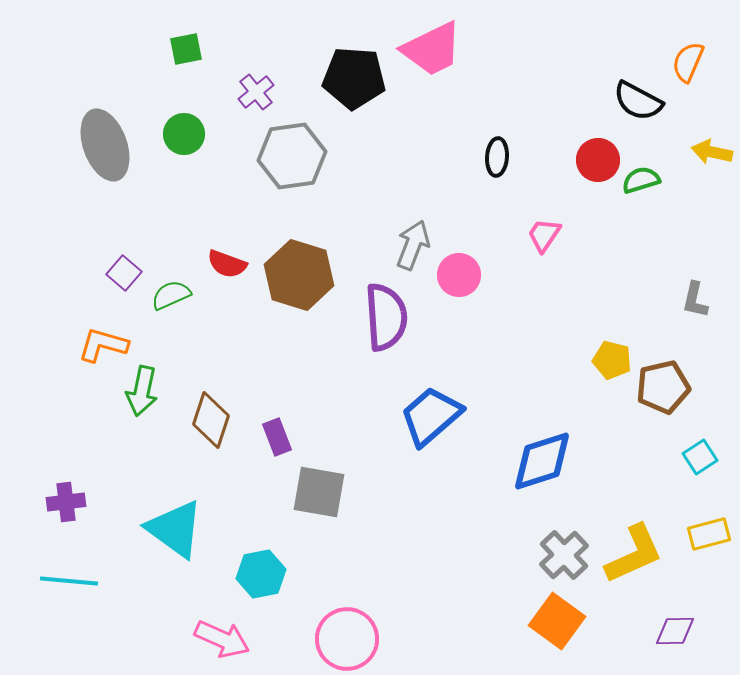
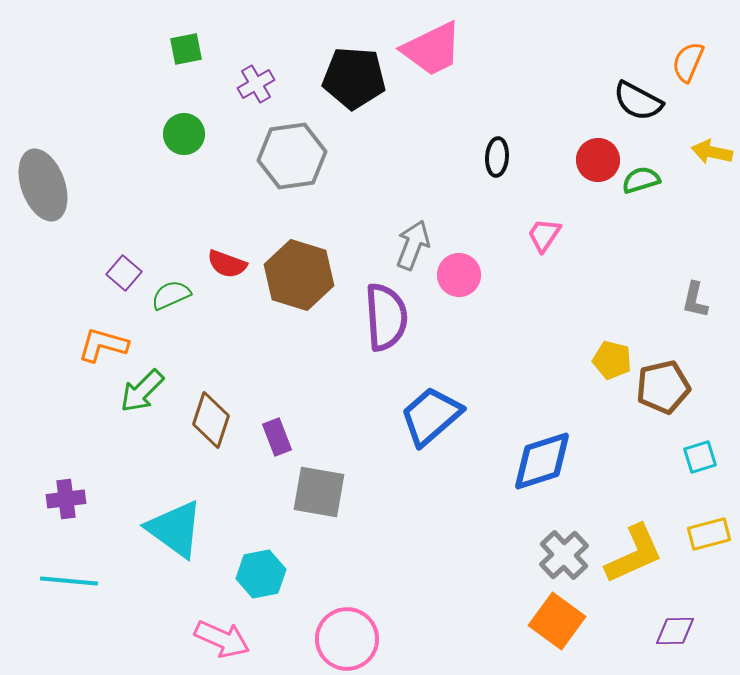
purple cross at (256, 92): moved 8 px up; rotated 9 degrees clockwise
gray ellipse at (105, 145): moved 62 px left, 40 px down
green arrow at (142, 391): rotated 33 degrees clockwise
cyan square at (700, 457): rotated 16 degrees clockwise
purple cross at (66, 502): moved 3 px up
